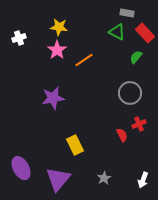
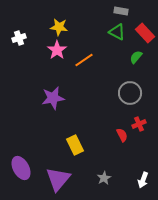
gray rectangle: moved 6 px left, 2 px up
